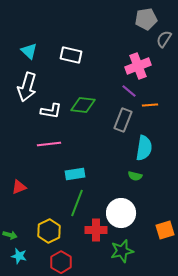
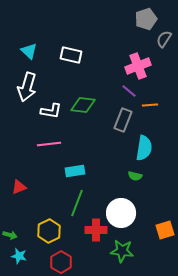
gray pentagon: rotated 10 degrees counterclockwise
cyan rectangle: moved 3 px up
green star: rotated 20 degrees clockwise
